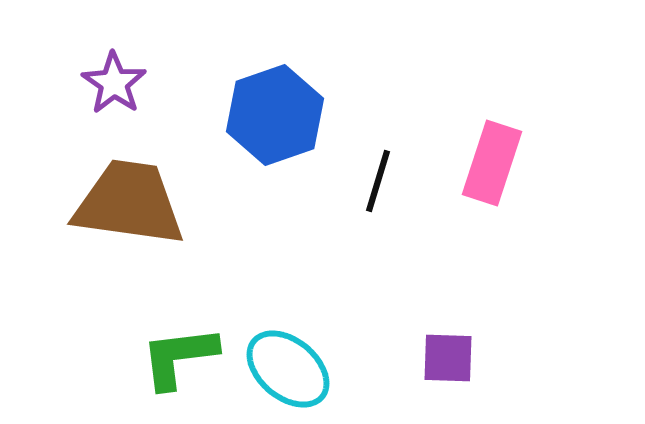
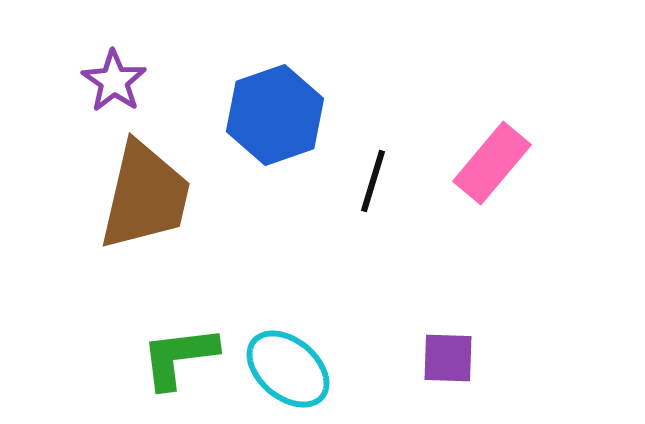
purple star: moved 2 px up
pink rectangle: rotated 22 degrees clockwise
black line: moved 5 px left
brown trapezoid: moved 16 px right, 7 px up; rotated 95 degrees clockwise
